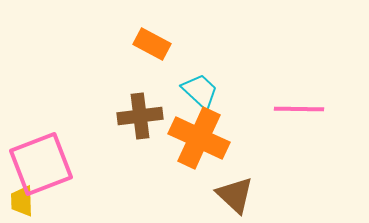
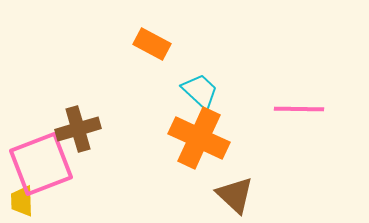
brown cross: moved 62 px left, 13 px down; rotated 9 degrees counterclockwise
